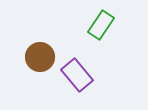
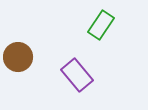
brown circle: moved 22 px left
